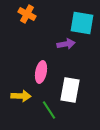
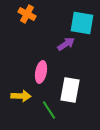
purple arrow: rotated 24 degrees counterclockwise
